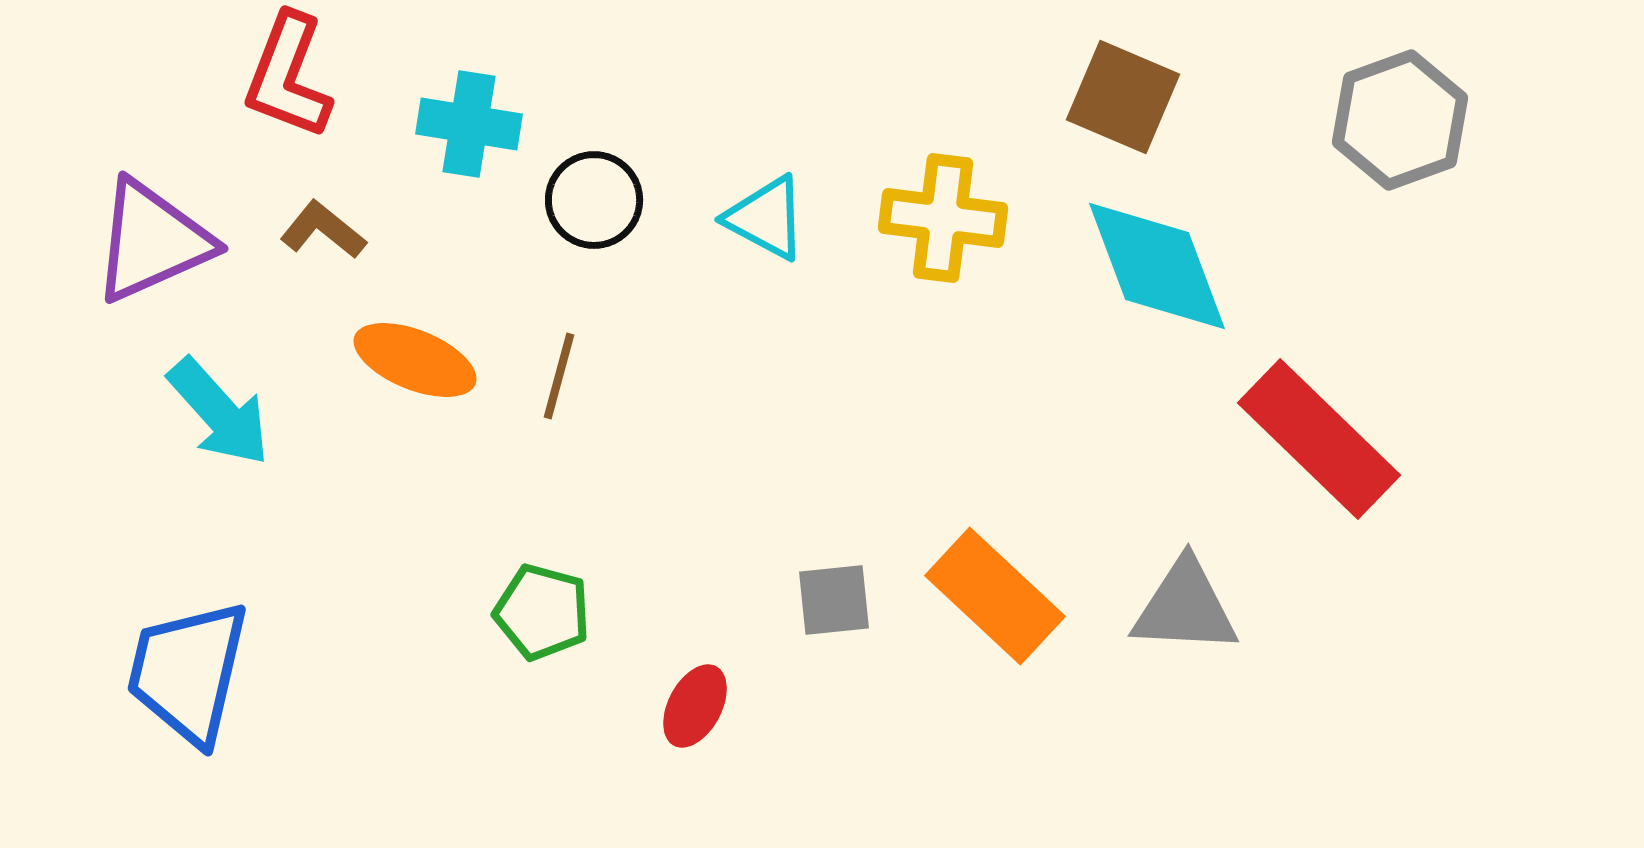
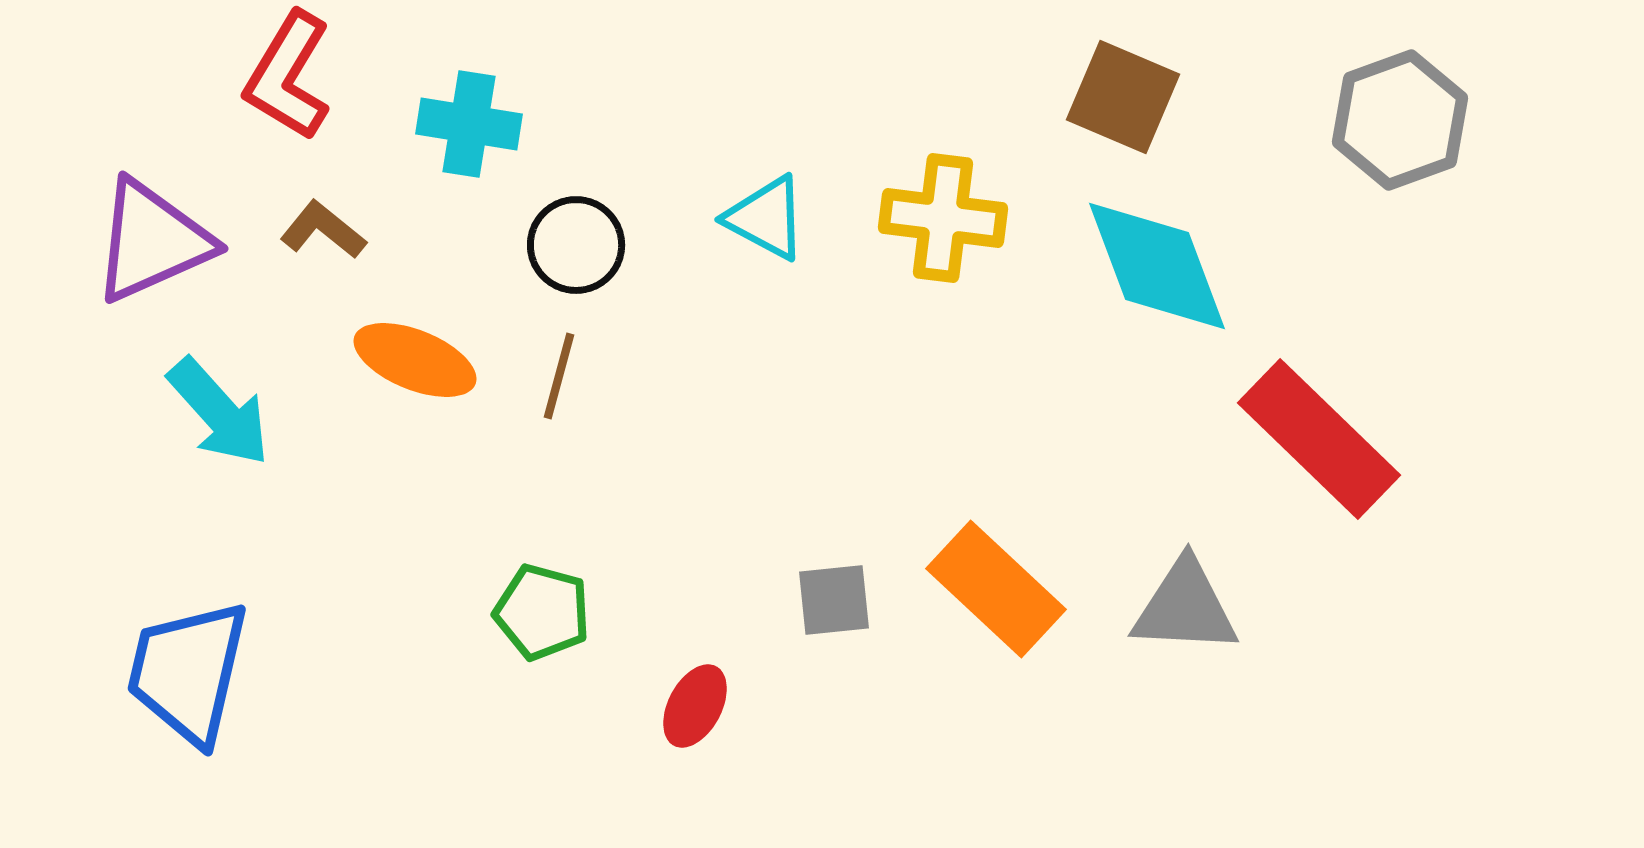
red L-shape: rotated 10 degrees clockwise
black circle: moved 18 px left, 45 px down
orange rectangle: moved 1 px right, 7 px up
